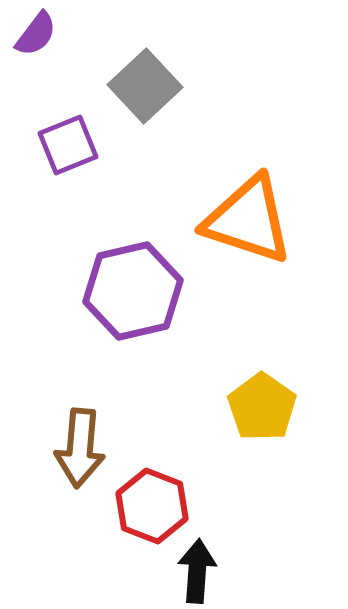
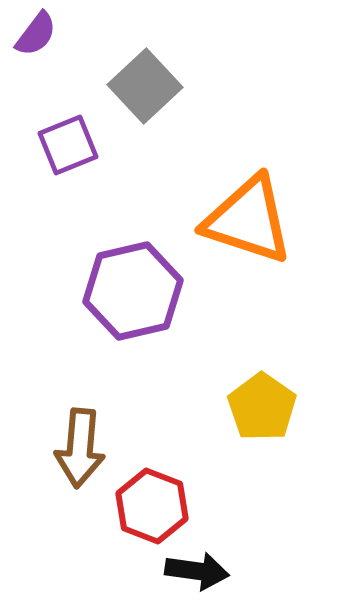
black arrow: rotated 94 degrees clockwise
